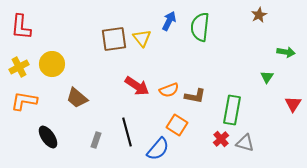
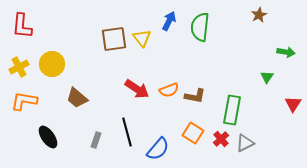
red L-shape: moved 1 px right, 1 px up
red arrow: moved 3 px down
orange square: moved 16 px right, 8 px down
gray triangle: rotated 42 degrees counterclockwise
